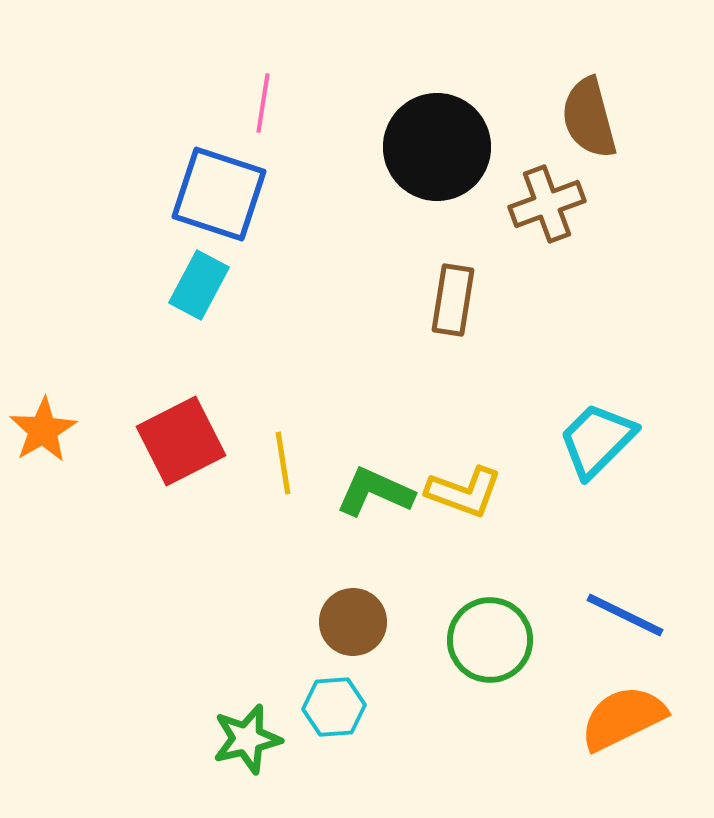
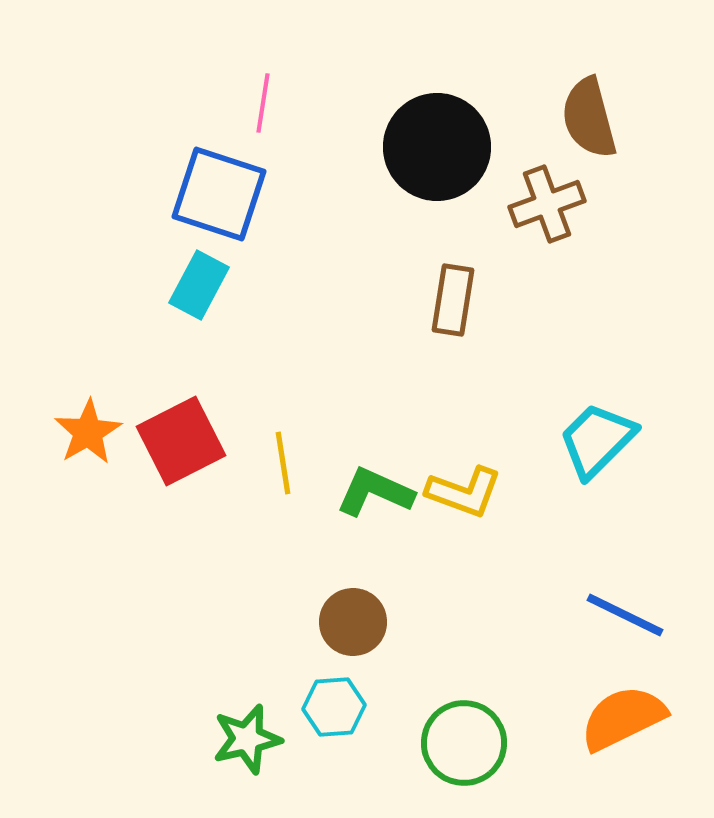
orange star: moved 45 px right, 2 px down
green circle: moved 26 px left, 103 px down
